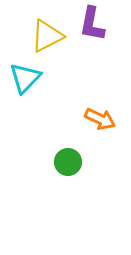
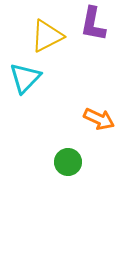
purple L-shape: moved 1 px right
orange arrow: moved 1 px left
